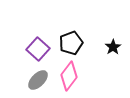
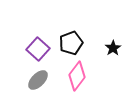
black star: moved 1 px down
pink diamond: moved 8 px right
